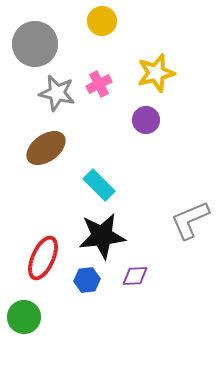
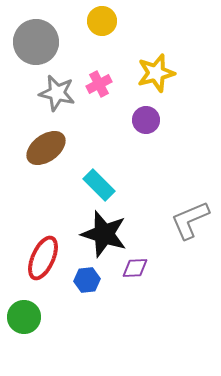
gray circle: moved 1 px right, 2 px up
black star: moved 2 px right, 2 px up; rotated 24 degrees clockwise
purple diamond: moved 8 px up
